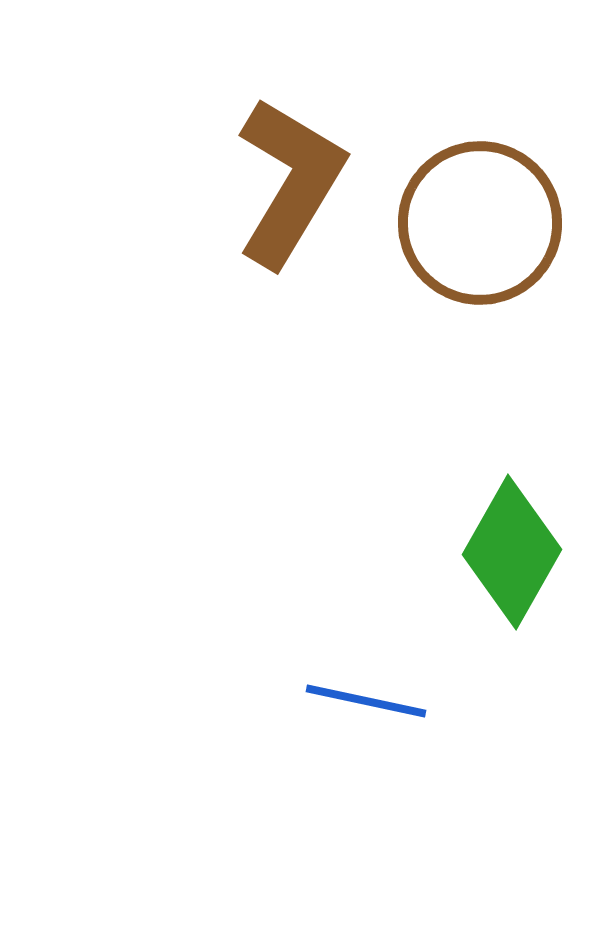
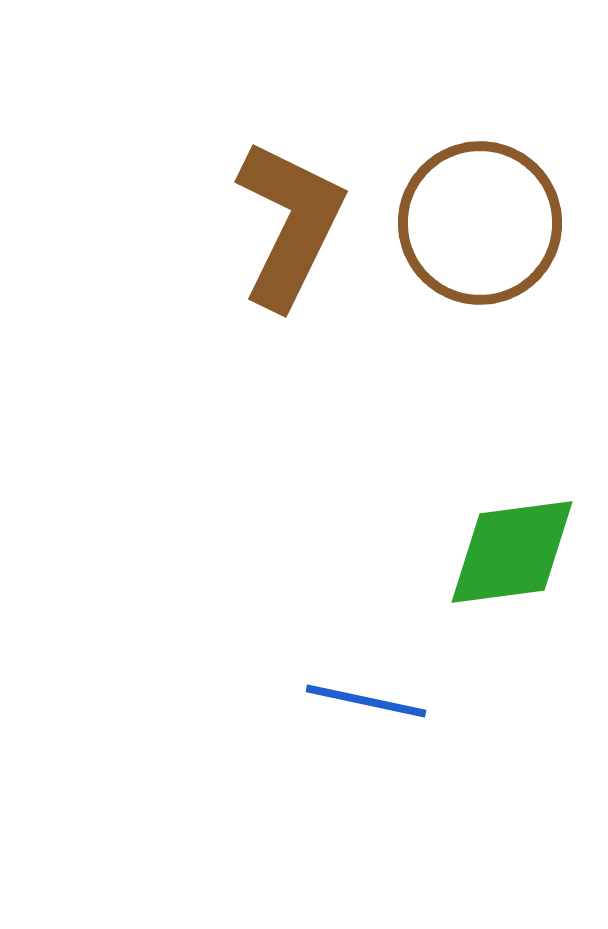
brown L-shape: moved 42 px down; rotated 5 degrees counterclockwise
green diamond: rotated 53 degrees clockwise
